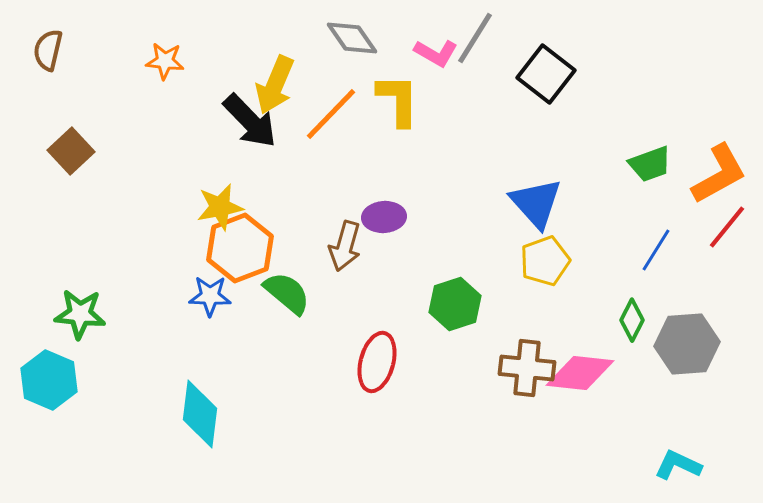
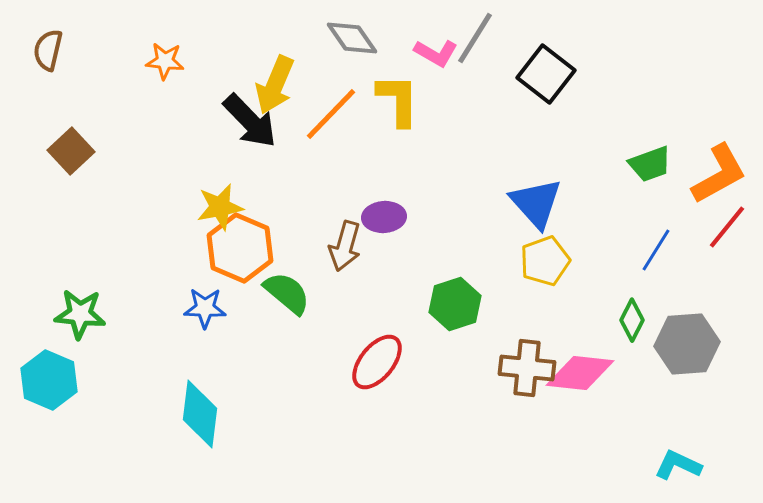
orange hexagon: rotated 16 degrees counterclockwise
blue star: moved 5 px left, 12 px down
red ellipse: rotated 24 degrees clockwise
